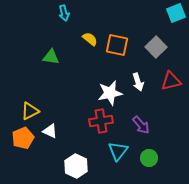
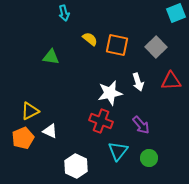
red triangle: rotated 10 degrees clockwise
red cross: rotated 30 degrees clockwise
